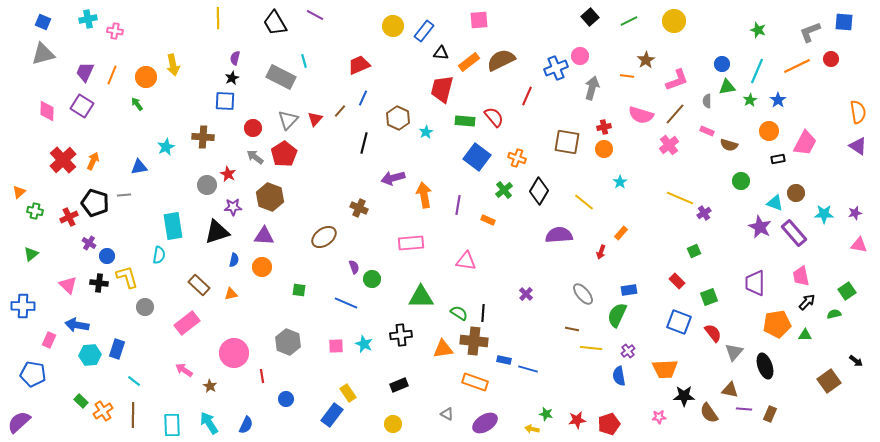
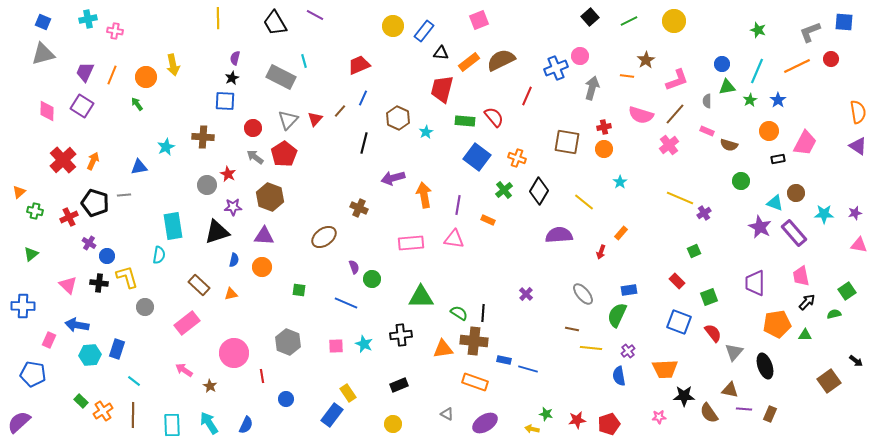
pink square at (479, 20): rotated 18 degrees counterclockwise
pink triangle at (466, 261): moved 12 px left, 22 px up
